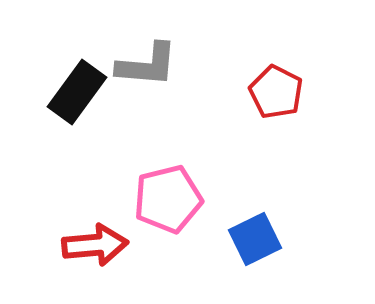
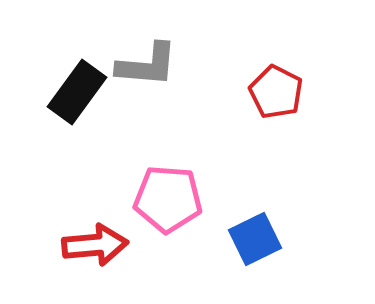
pink pentagon: rotated 18 degrees clockwise
